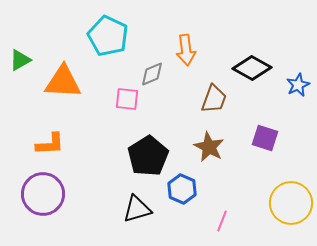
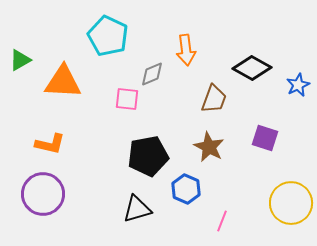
orange L-shape: rotated 16 degrees clockwise
black pentagon: rotated 21 degrees clockwise
blue hexagon: moved 4 px right
